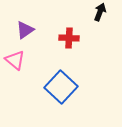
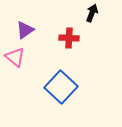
black arrow: moved 8 px left, 1 px down
pink triangle: moved 3 px up
